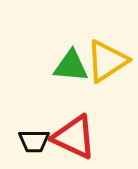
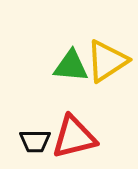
red triangle: rotated 39 degrees counterclockwise
black trapezoid: moved 1 px right
